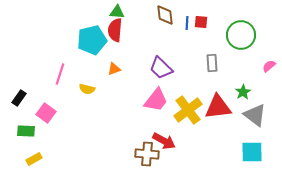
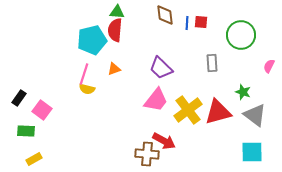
pink semicircle: rotated 24 degrees counterclockwise
pink line: moved 24 px right
green star: rotated 21 degrees counterclockwise
red triangle: moved 5 px down; rotated 8 degrees counterclockwise
pink square: moved 4 px left, 3 px up
